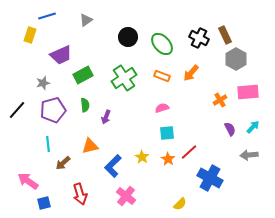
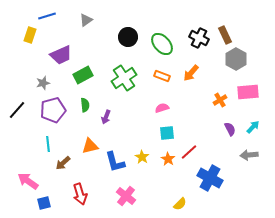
blue L-shape: moved 2 px right, 4 px up; rotated 60 degrees counterclockwise
